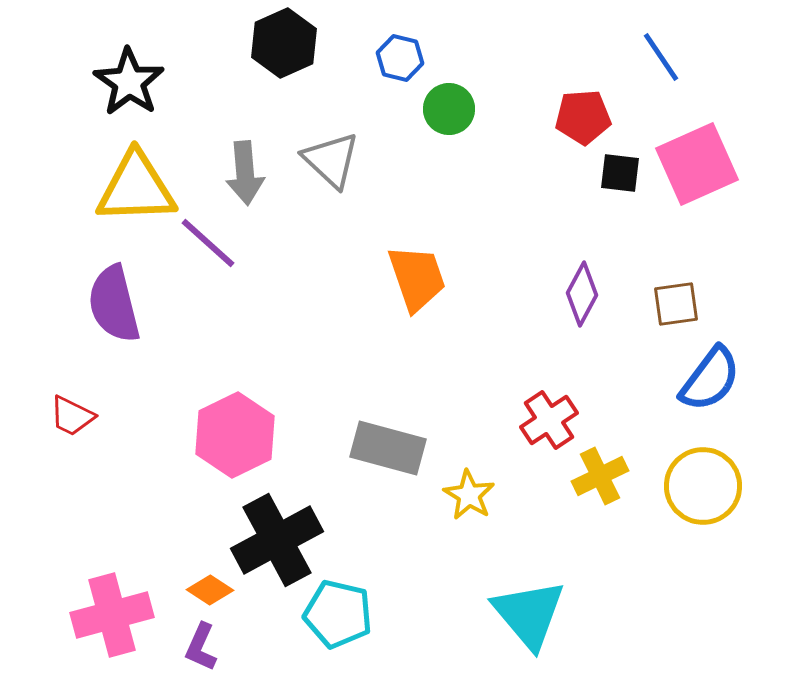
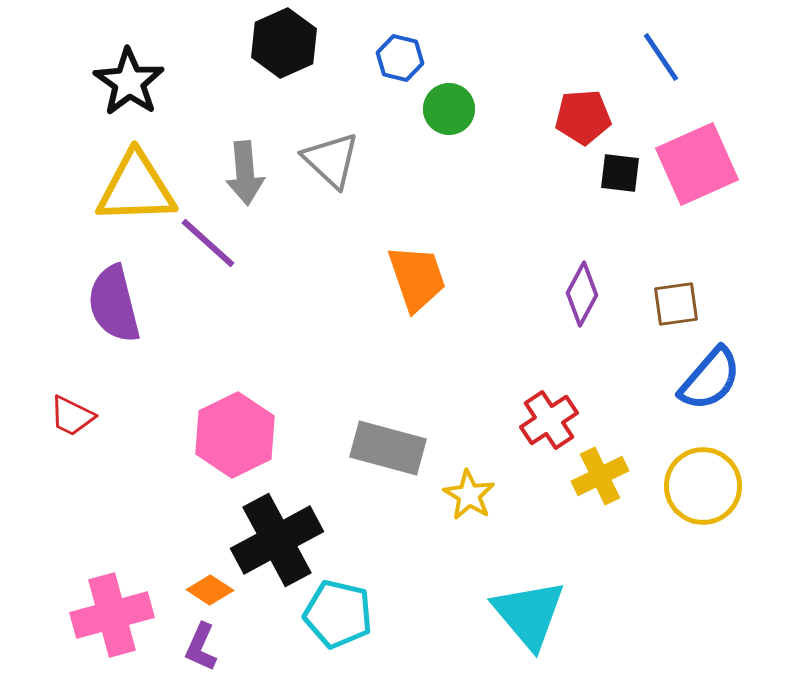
blue semicircle: rotated 4 degrees clockwise
